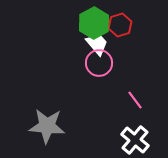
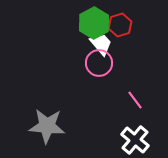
white trapezoid: moved 4 px right
